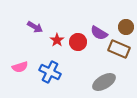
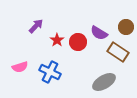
purple arrow: moved 1 px right, 1 px up; rotated 77 degrees counterclockwise
brown rectangle: moved 1 px left, 3 px down; rotated 10 degrees clockwise
